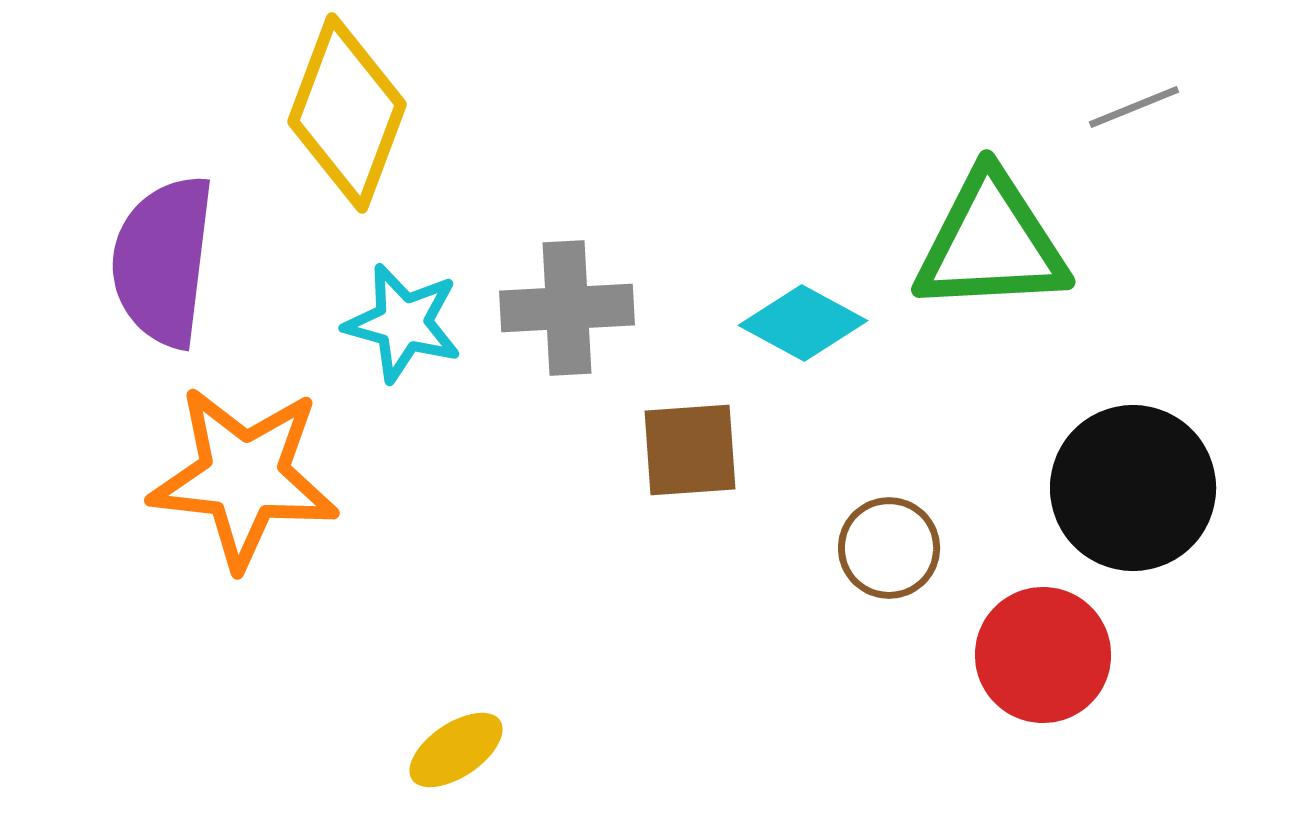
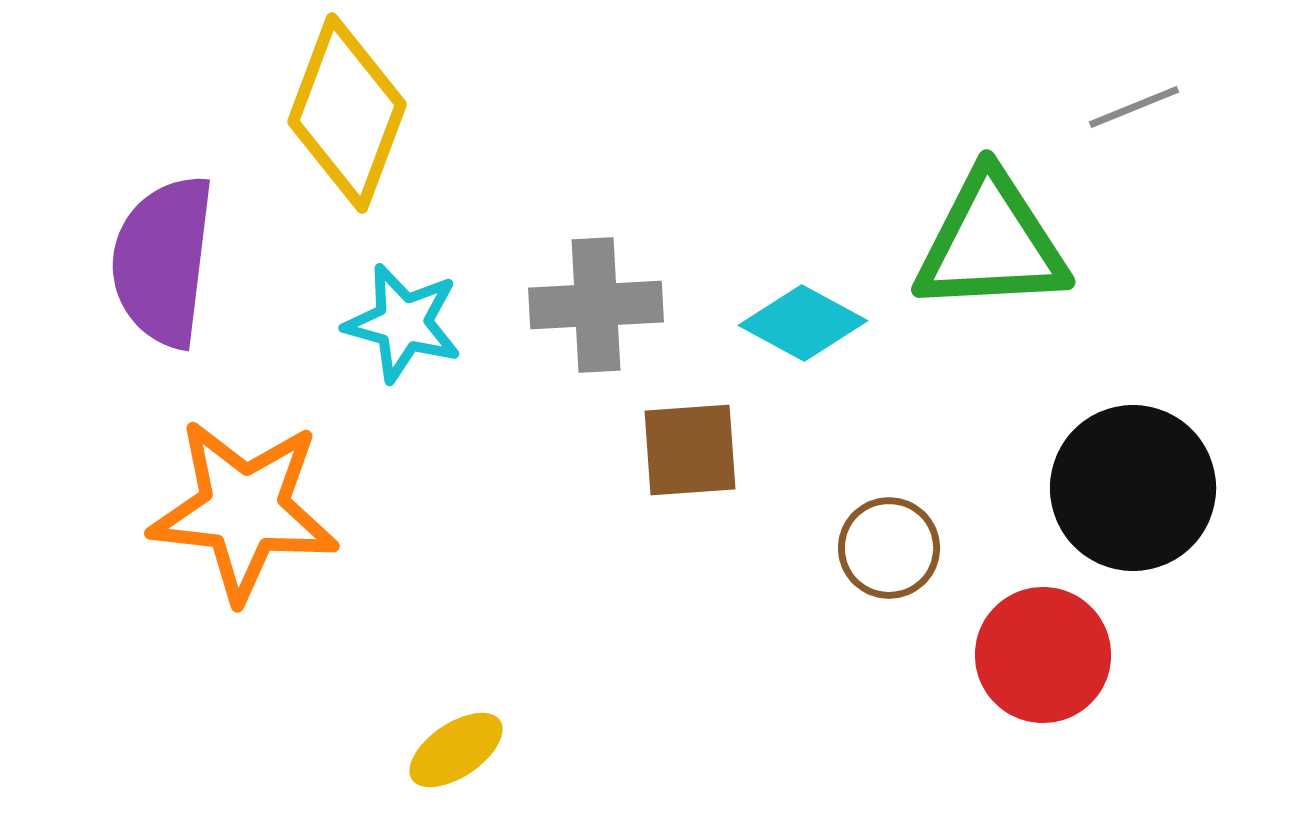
gray cross: moved 29 px right, 3 px up
orange star: moved 33 px down
